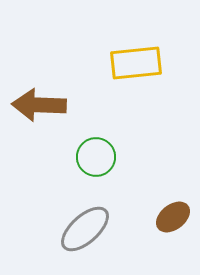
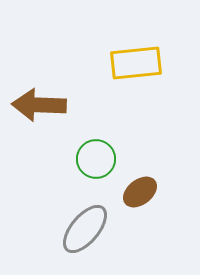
green circle: moved 2 px down
brown ellipse: moved 33 px left, 25 px up
gray ellipse: rotated 8 degrees counterclockwise
